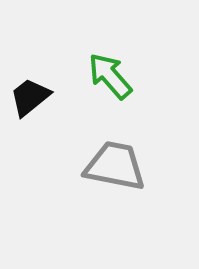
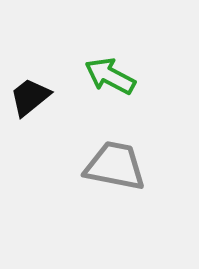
green arrow: rotated 21 degrees counterclockwise
